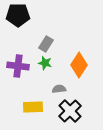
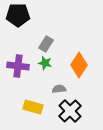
yellow rectangle: rotated 18 degrees clockwise
